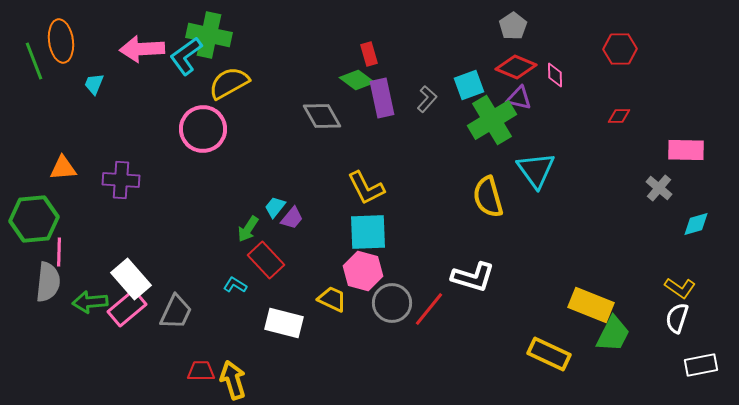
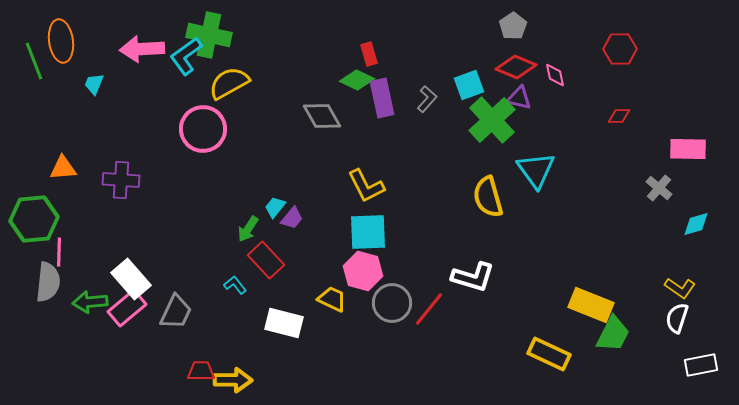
pink diamond at (555, 75): rotated 10 degrees counterclockwise
green diamond at (357, 80): rotated 12 degrees counterclockwise
green cross at (492, 120): rotated 12 degrees counterclockwise
pink rectangle at (686, 150): moved 2 px right, 1 px up
yellow L-shape at (366, 188): moved 2 px up
cyan L-shape at (235, 285): rotated 20 degrees clockwise
yellow arrow at (233, 380): rotated 108 degrees clockwise
